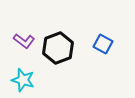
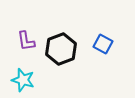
purple L-shape: moved 2 px right; rotated 45 degrees clockwise
black hexagon: moved 3 px right, 1 px down
